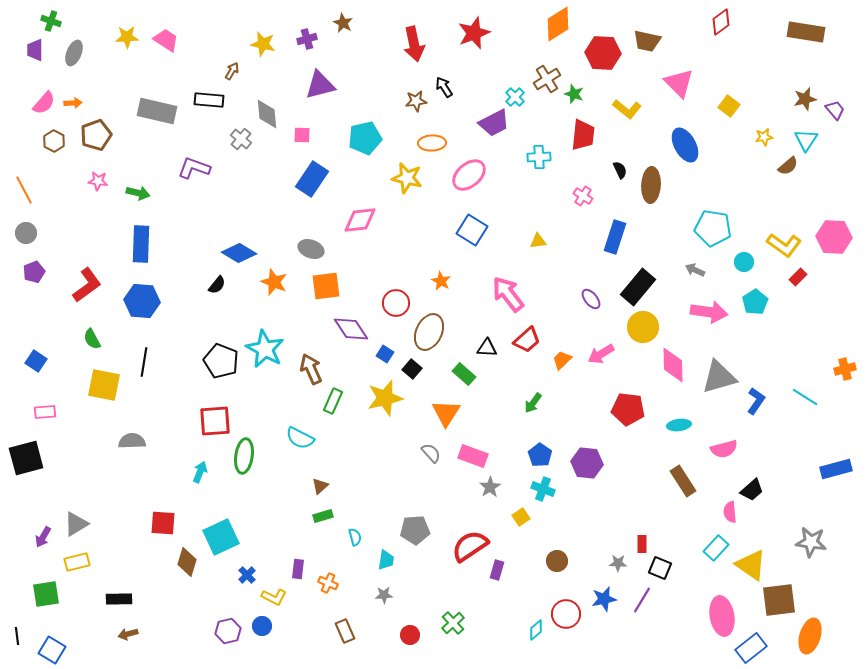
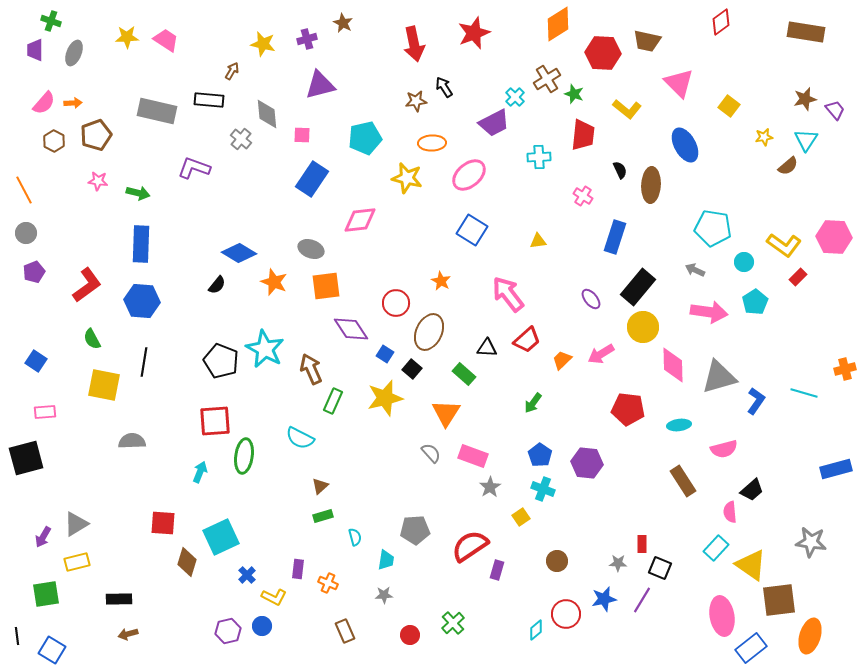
cyan line at (805, 397): moved 1 px left, 4 px up; rotated 16 degrees counterclockwise
